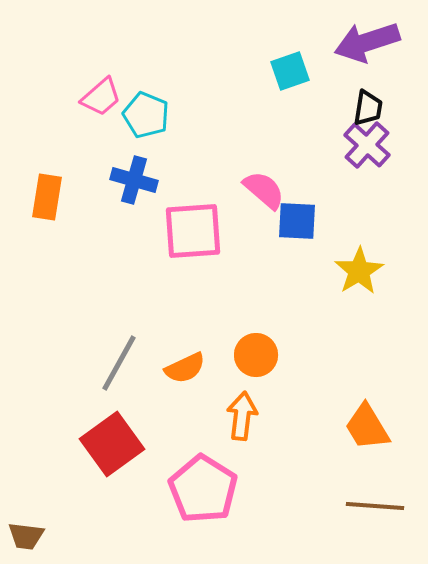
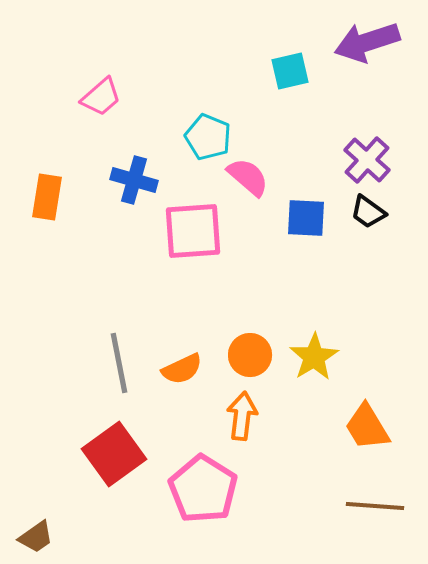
cyan square: rotated 6 degrees clockwise
black trapezoid: moved 104 px down; rotated 117 degrees clockwise
cyan pentagon: moved 62 px right, 22 px down
purple cross: moved 15 px down
pink semicircle: moved 16 px left, 13 px up
blue square: moved 9 px right, 3 px up
yellow star: moved 45 px left, 86 px down
orange circle: moved 6 px left
gray line: rotated 40 degrees counterclockwise
orange semicircle: moved 3 px left, 1 px down
red square: moved 2 px right, 10 px down
brown trapezoid: moved 10 px right, 1 px down; rotated 42 degrees counterclockwise
